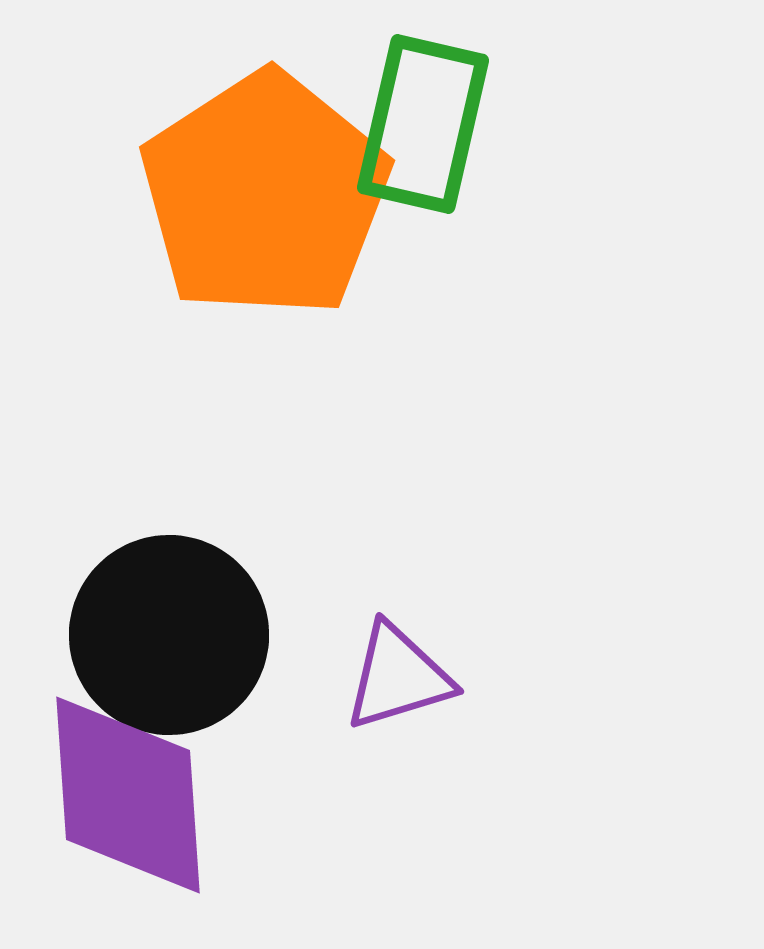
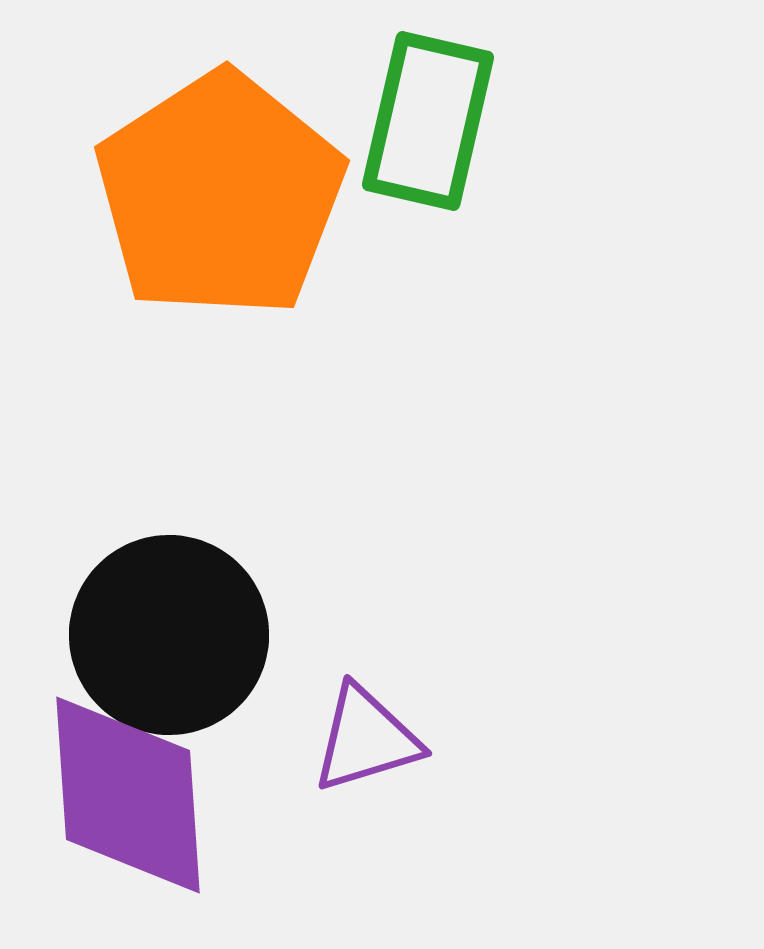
green rectangle: moved 5 px right, 3 px up
orange pentagon: moved 45 px left
purple triangle: moved 32 px left, 62 px down
